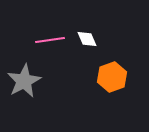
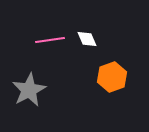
gray star: moved 5 px right, 9 px down
